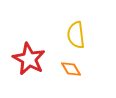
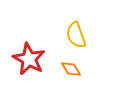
yellow semicircle: rotated 12 degrees counterclockwise
